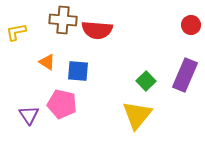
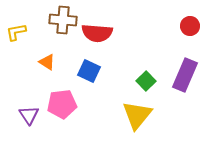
red circle: moved 1 px left, 1 px down
red semicircle: moved 3 px down
blue square: moved 11 px right; rotated 20 degrees clockwise
pink pentagon: rotated 20 degrees counterclockwise
